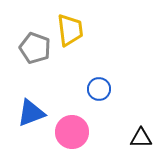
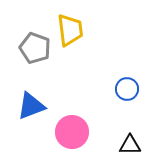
blue circle: moved 28 px right
blue triangle: moved 7 px up
black triangle: moved 11 px left, 7 px down
